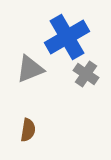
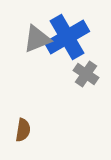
gray triangle: moved 7 px right, 30 px up
brown semicircle: moved 5 px left
